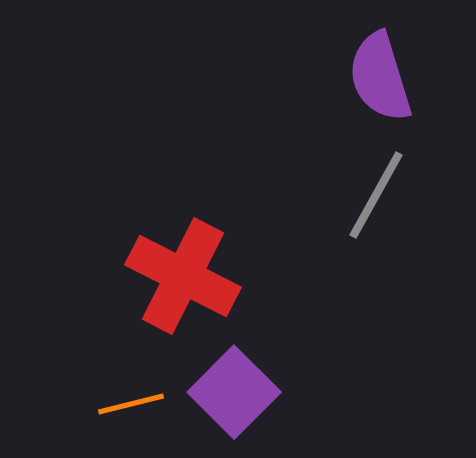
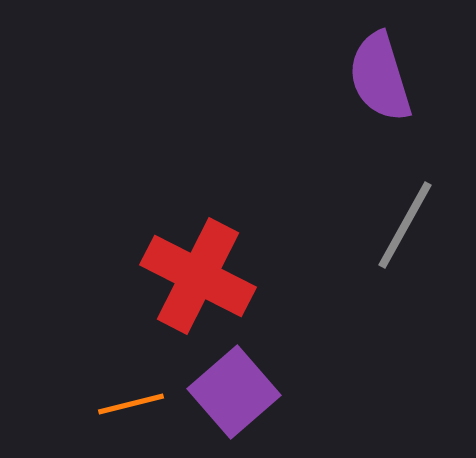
gray line: moved 29 px right, 30 px down
red cross: moved 15 px right
purple square: rotated 4 degrees clockwise
